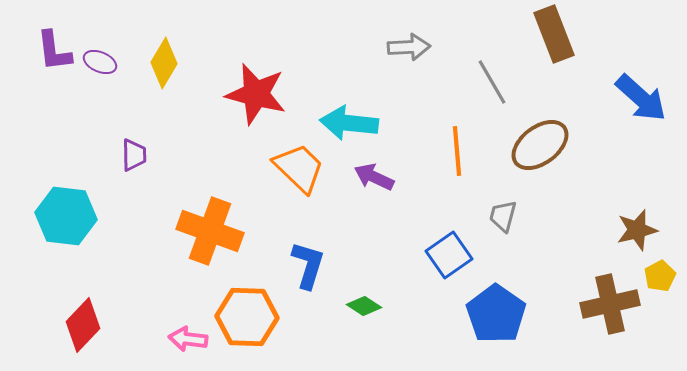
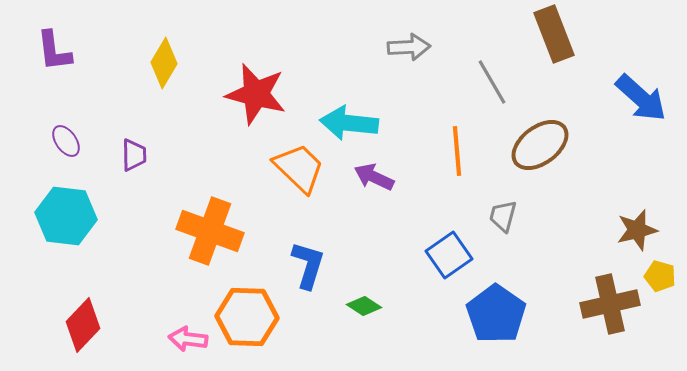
purple ellipse: moved 34 px left, 79 px down; rotated 32 degrees clockwise
yellow pentagon: rotated 28 degrees counterclockwise
